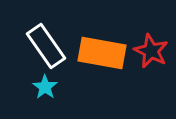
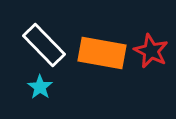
white rectangle: moved 2 px left, 1 px up; rotated 9 degrees counterclockwise
cyan star: moved 5 px left
